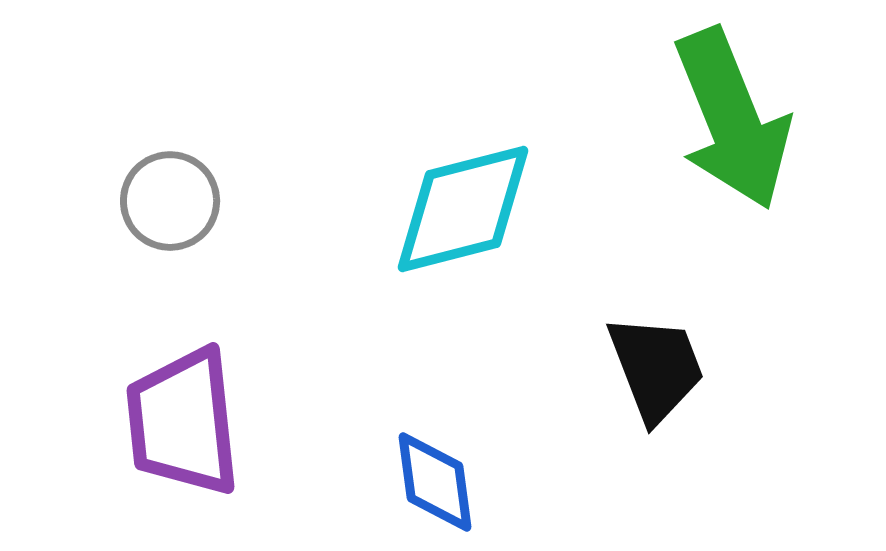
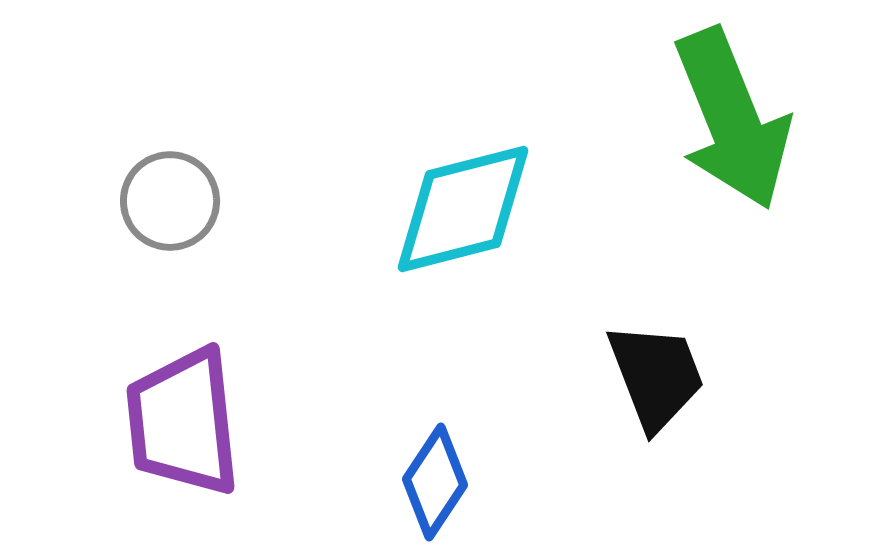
black trapezoid: moved 8 px down
blue diamond: rotated 41 degrees clockwise
